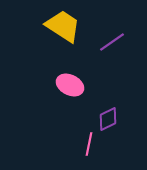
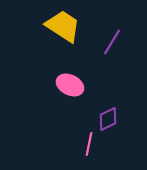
purple line: rotated 24 degrees counterclockwise
